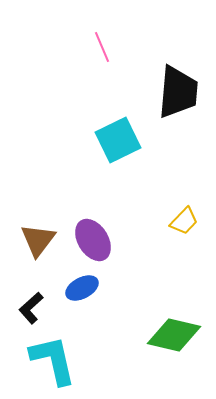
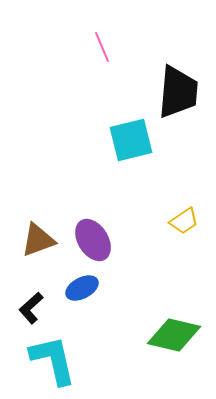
cyan square: moved 13 px right; rotated 12 degrees clockwise
yellow trapezoid: rotated 12 degrees clockwise
brown triangle: rotated 33 degrees clockwise
